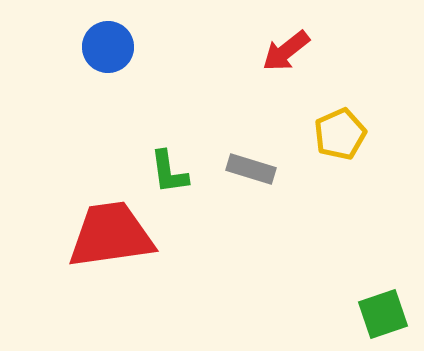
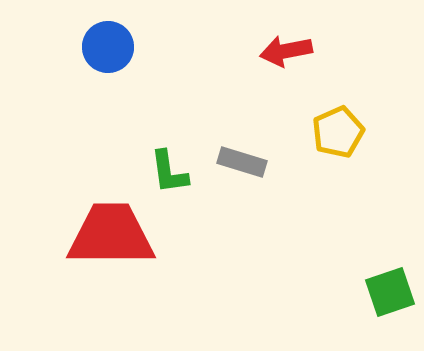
red arrow: rotated 27 degrees clockwise
yellow pentagon: moved 2 px left, 2 px up
gray rectangle: moved 9 px left, 7 px up
red trapezoid: rotated 8 degrees clockwise
green square: moved 7 px right, 22 px up
